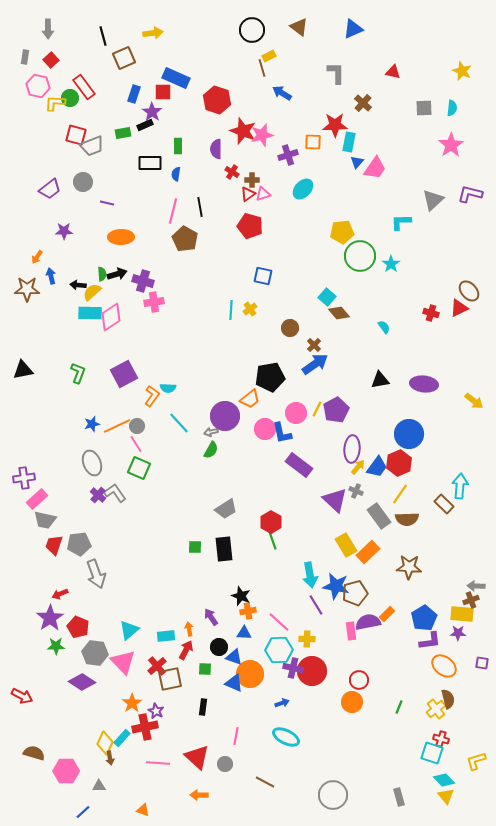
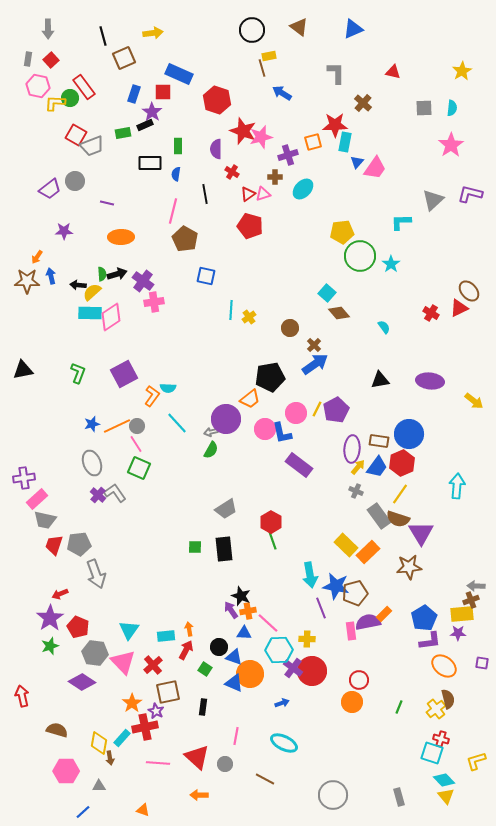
yellow rectangle at (269, 56): rotated 16 degrees clockwise
gray rectangle at (25, 57): moved 3 px right, 2 px down
yellow star at (462, 71): rotated 18 degrees clockwise
blue rectangle at (176, 78): moved 3 px right, 4 px up
red square at (76, 135): rotated 15 degrees clockwise
pink star at (262, 135): moved 1 px left, 2 px down
orange square at (313, 142): rotated 18 degrees counterclockwise
cyan rectangle at (349, 142): moved 4 px left
brown cross at (252, 180): moved 23 px right, 3 px up
gray circle at (83, 182): moved 8 px left, 1 px up
black line at (200, 207): moved 5 px right, 13 px up
blue square at (263, 276): moved 57 px left
purple cross at (143, 281): rotated 20 degrees clockwise
brown star at (27, 289): moved 8 px up
cyan square at (327, 297): moved 4 px up
yellow cross at (250, 309): moved 1 px left, 8 px down
red cross at (431, 313): rotated 14 degrees clockwise
purple ellipse at (424, 384): moved 6 px right, 3 px up
purple circle at (225, 416): moved 1 px right, 3 px down
cyan line at (179, 423): moved 2 px left
red hexagon at (399, 463): moved 3 px right
cyan arrow at (460, 486): moved 3 px left
purple triangle at (335, 500): moved 86 px right, 33 px down; rotated 16 degrees clockwise
brown rectangle at (444, 504): moved 65 px left, 63 px up; rotated 36 degrees counterclockwise
brown semicircle at (407, 519): moved 9 px left; rotated 20 degrees clockwise
yellow rectangle at (346, 545): rotated 15 degrees counterclockwise
brown star at (409, 567): rotated 10 degrees counterclockwise
purple line at (316, 605): moved 5 px right, 3 px down; rotated 10 degrees clockwise
orange rectangle at (387, 614): moved 3 px left
yellow rectangle at (462, 614): rotated 10 degrees counterclockwise
purple arrow at (211, 617): moved 20 px right, 7 px up
pink line at (279, 622): moved 11 px left, 1 px down
cyan triangle at (129, 630): rotated 15 degrees counterclockwise
green star at (56, 646): moved 6 px left; rotated 18 degrees counterclockwise
red cross at (157, 666): moved 4 px left, 1 px up
purple cross at (293, 668): rotated 24 degrees clockwise
green square at (205, 669): rotated 32 degrees clockwise
brown square at (170, 679): moved 2 px left, 13 px down
red arrow at (22, 696): rotated 130 degrees counterclockwise
cyan ellipse at (286, 737): moved 2 px left, 6 px down
yellow diamond at (105, 743): moved 6 px left; rotated 15 degrees counterclockwise
brown semicircle at (34, 753): moved 23 px right, 23 px up
brown line at (265, 782): moved 3 px up
